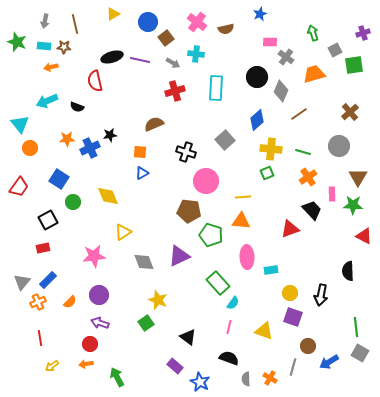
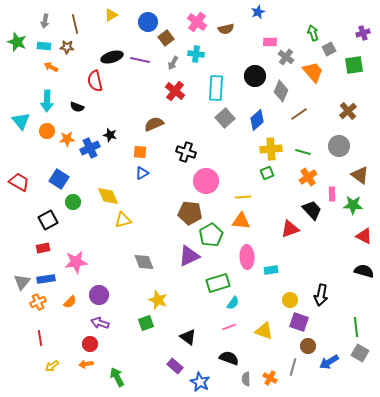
yellow triangle at (113, 14): moved 2 px left, 1 px down
blue star at (260, 14): moved 2 px left, 2 px up
brown star at (64, 47): moved 3 px right
gray square at (335, 50): moved 6 px left, 1 px up
gray arrow at (173, 63): rotated 88 degrees clockwise
orange arrow at (51, 67): rotated 40 degrees clockwise
orange trapezoid at (314, 74): moved 1 px left, 2 px up; rotated 65 degrees clockwise
black circle at (257, 77): moved 2 px left, 1 px up
red cross at (175, 91): rotated 36 degrees counterclockwise
cyan arrow at (47, 101): rotated 65 degrees counterclockwise
brown cross at (350, 112): moved 2 px left, 1 px up
cyan triangle at (20, 124): moved 1 px right, 3 px up
black star at (110, 135): rotated 24 degrees clockwise
gray square at (225, 140): moved 22 px up
orange circle at (30, 148): moved 17 px right, 17 px up
yellow cross at (271, 149): rotated 10 degrees counterclockwise
brown triangle at (358, 177): moved 2 px right, 2 px up; rotated 24 degrees counterclockwise
red trapezoid at (19, 187): moved 5 px up; rotated 95 degrees counterclockwise
brown pentagon at (189, 211): moved 1 px right, 2 px down
yellow triangle at (123, 232): moved 12 px up; rotated 18 degrees clockwise
green pentagon at (211, 235): rotated 25 degrees clockwise
pink star at (94, 256): moved 18 px left, 6 px down
purple triangle at (179, 256): moved 10 px right
black semicircle at (348, 271): moved 16 px right; rotated 108 degrees clockwise
blue rectangle at (48, 280): moved 2 px left, 1 px up; rotated 36 degrees clockwise
green rectangle at (218, 283): rotated 65 degrees counterclockwise
yellow circle at (290, 293): moved 7 px down
purple square at (293, 317): moved 6 px right, 5 px down
green square at (146, 323): rotated 14 degrees clockwise
pink line at (229, 327): rotated 56 degrees clockwise
